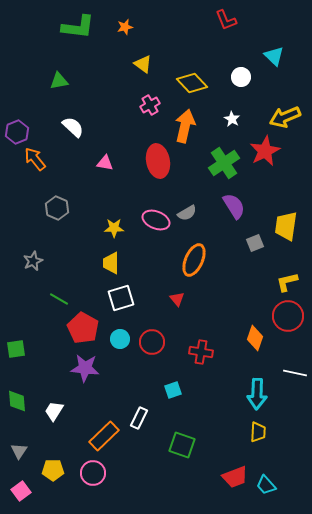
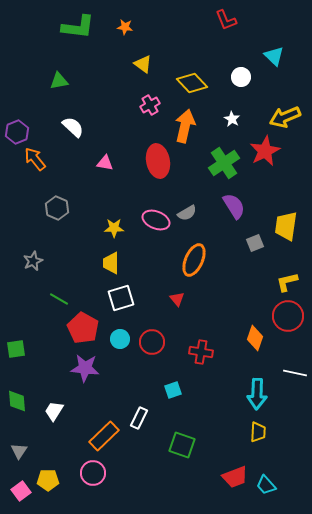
orange star at (125, 27): rotated 21 degrees clockwise
yellow pentagon at (53, 470): moved 5 px left, 10 px down
